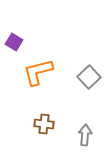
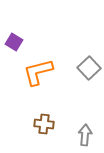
gray square: moved 9 px up
